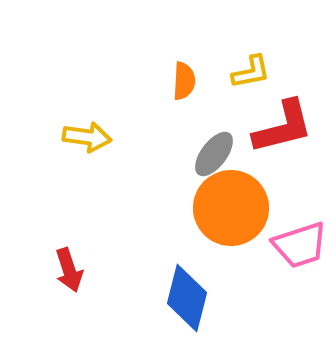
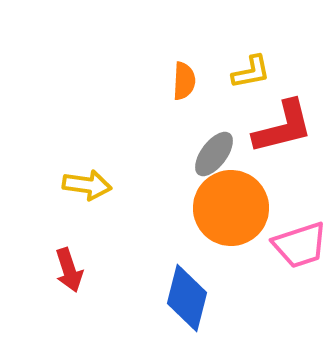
yellow arrow: moved 48 px down
